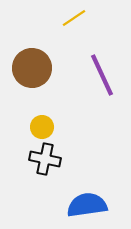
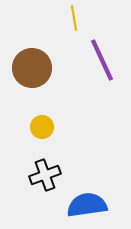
yellow line: rotated 65 degrees counterclockwise
purple line: moved 15 px up
black cross: moved 16 px down; rotated 32 degrees counterclockwise
